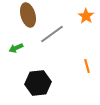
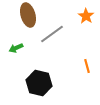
black hexagon: moved 1 px right; rotated 20 degrees clockwise
